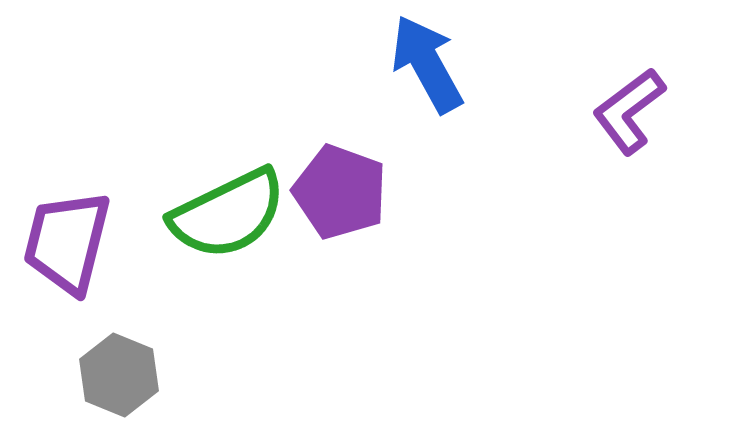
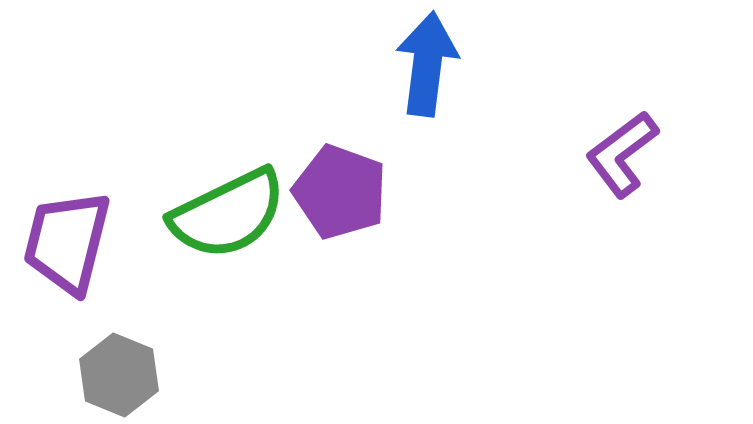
blue arrow: rotated 36 degrees clockwise
purple L-shape: moved 7 px left, 43 px down
